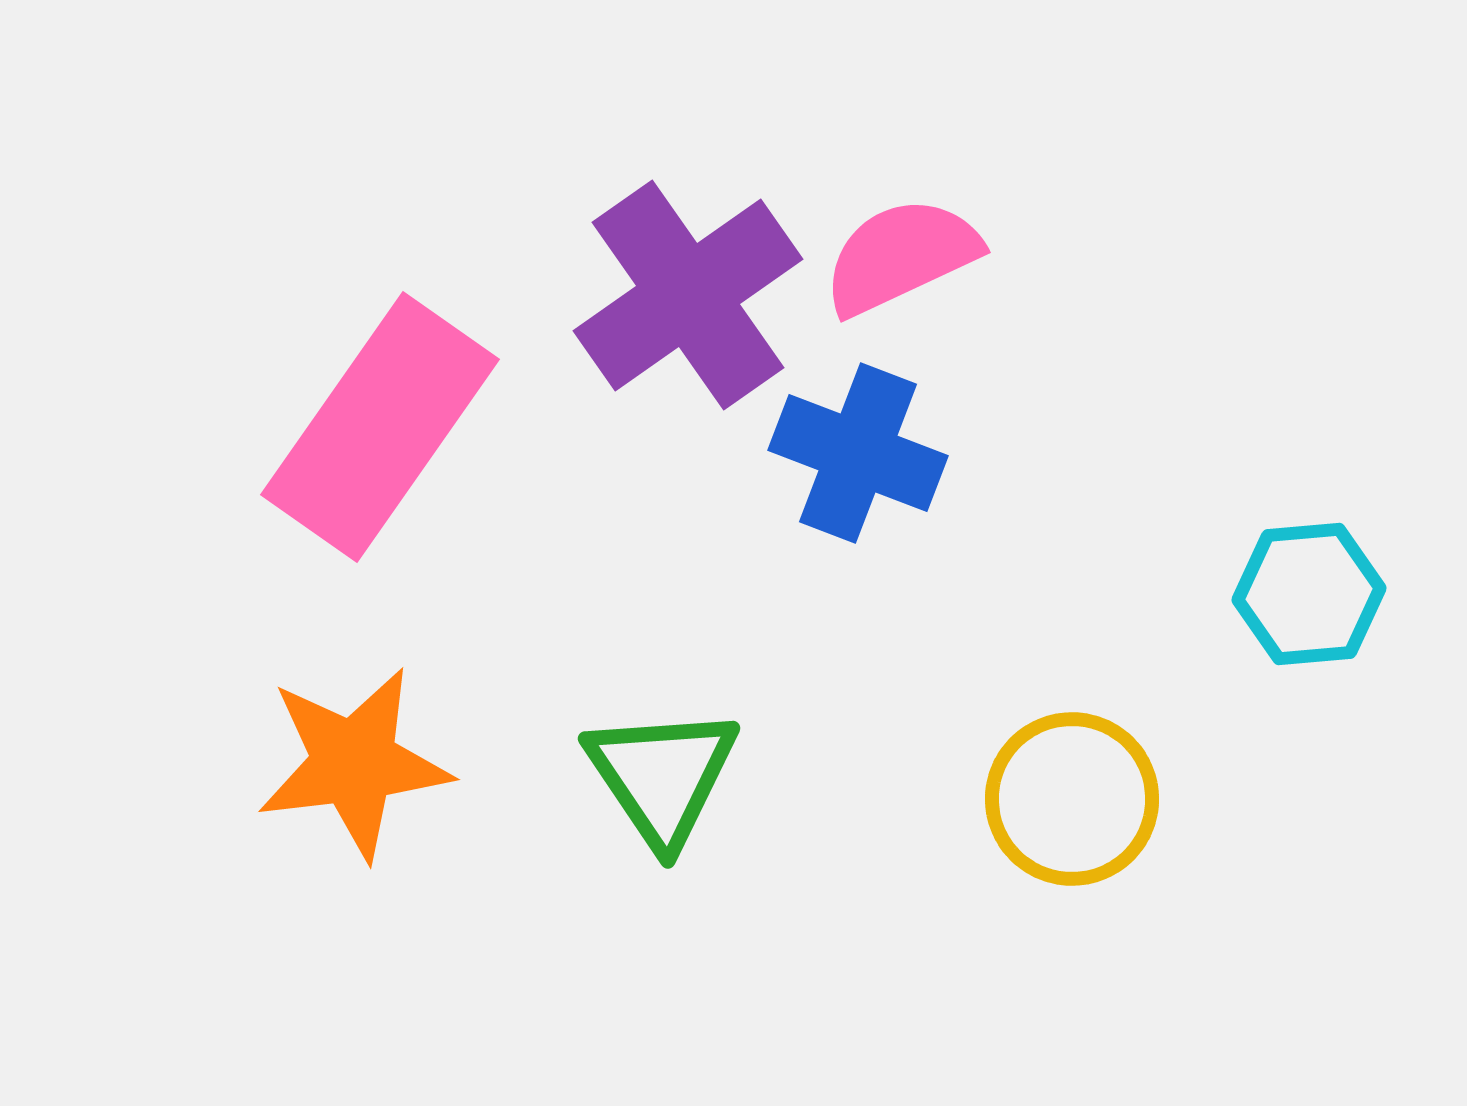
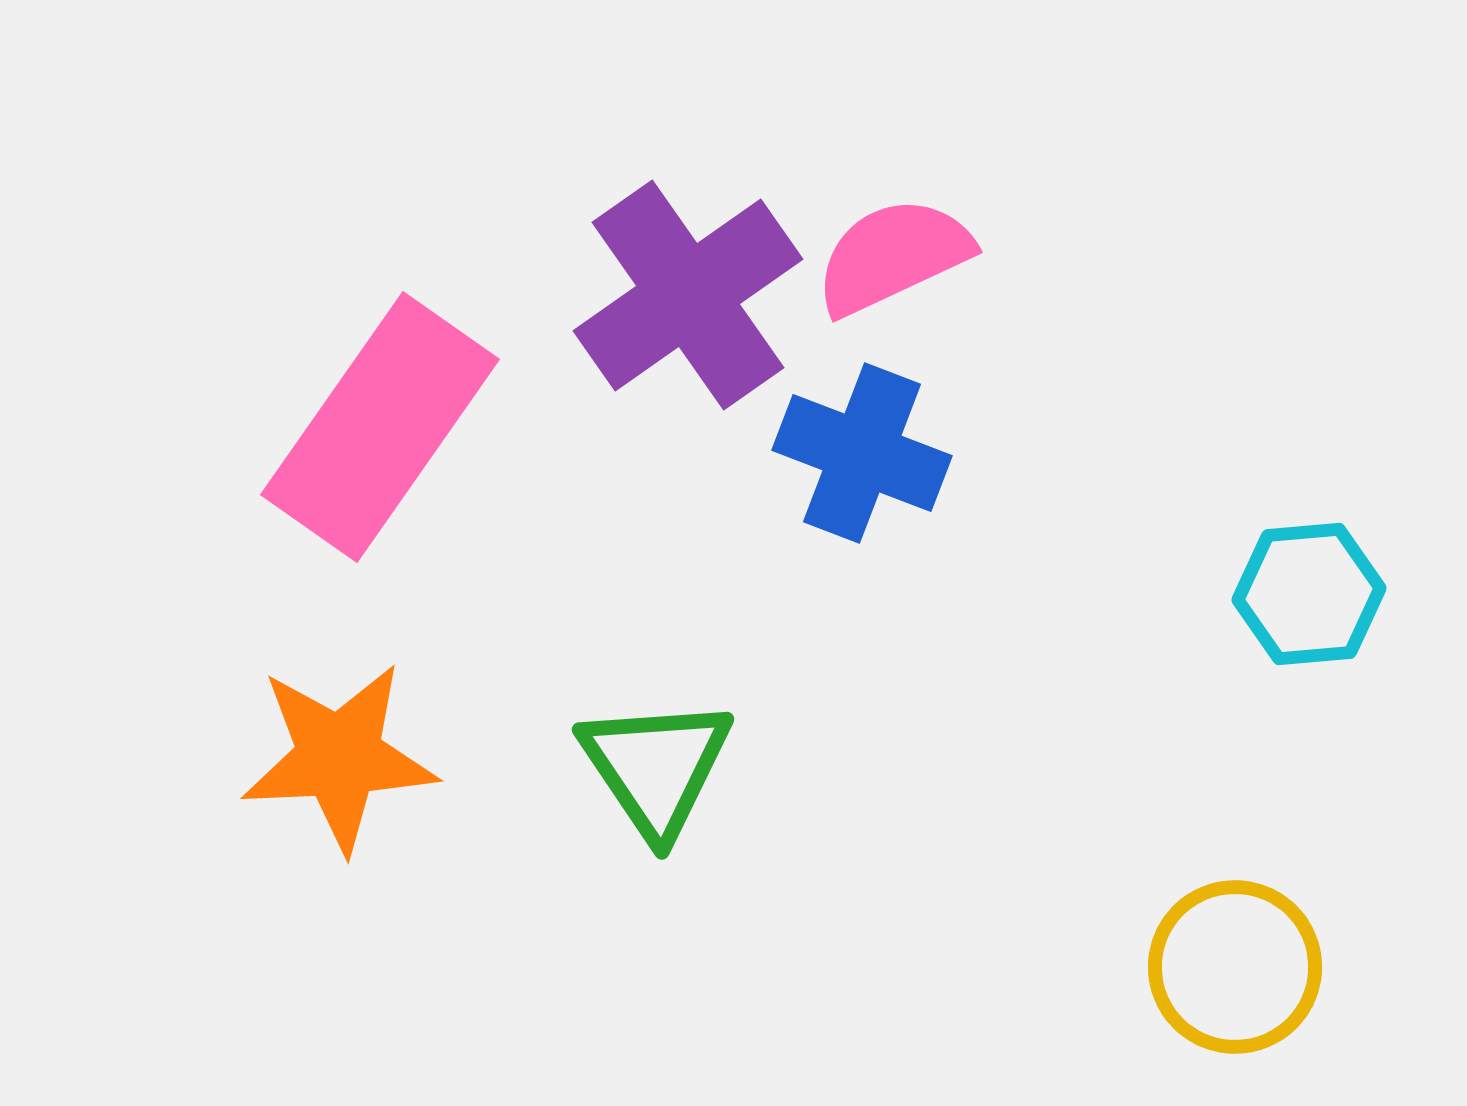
pink semicircle: moved 8 px left
blue cross: moved 4 px right
orange star: moved 15 px left, 6 px up; rotated 4 degrees clockwise
green triangle: moved 6 px left, 9 px up
yellow circle: moved 163 px right, 168 px down
